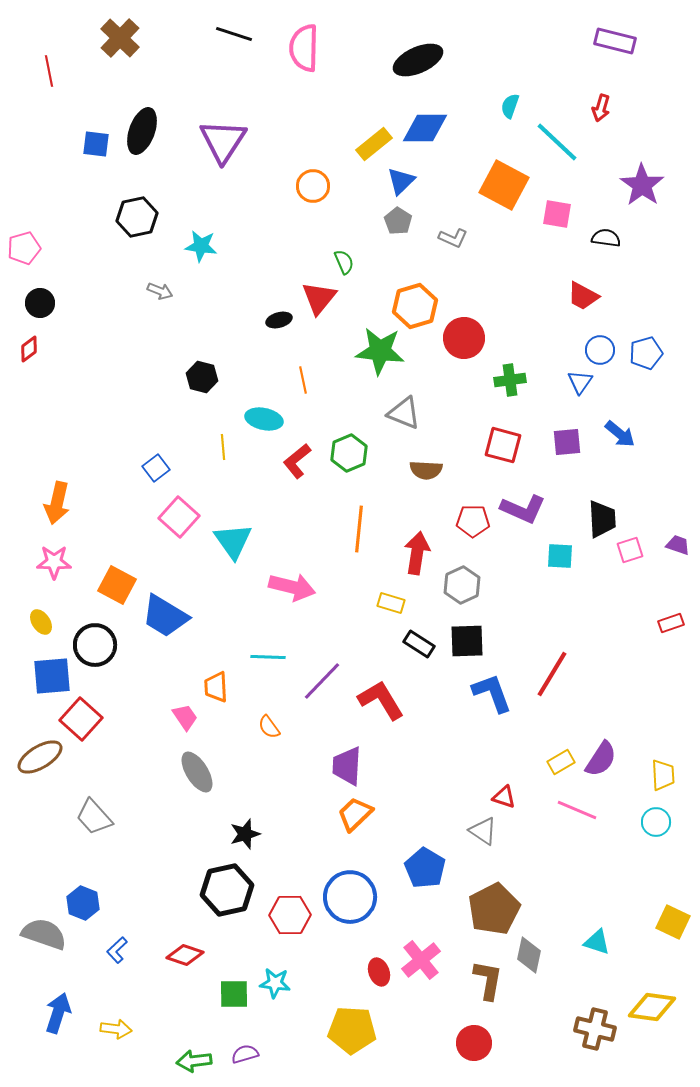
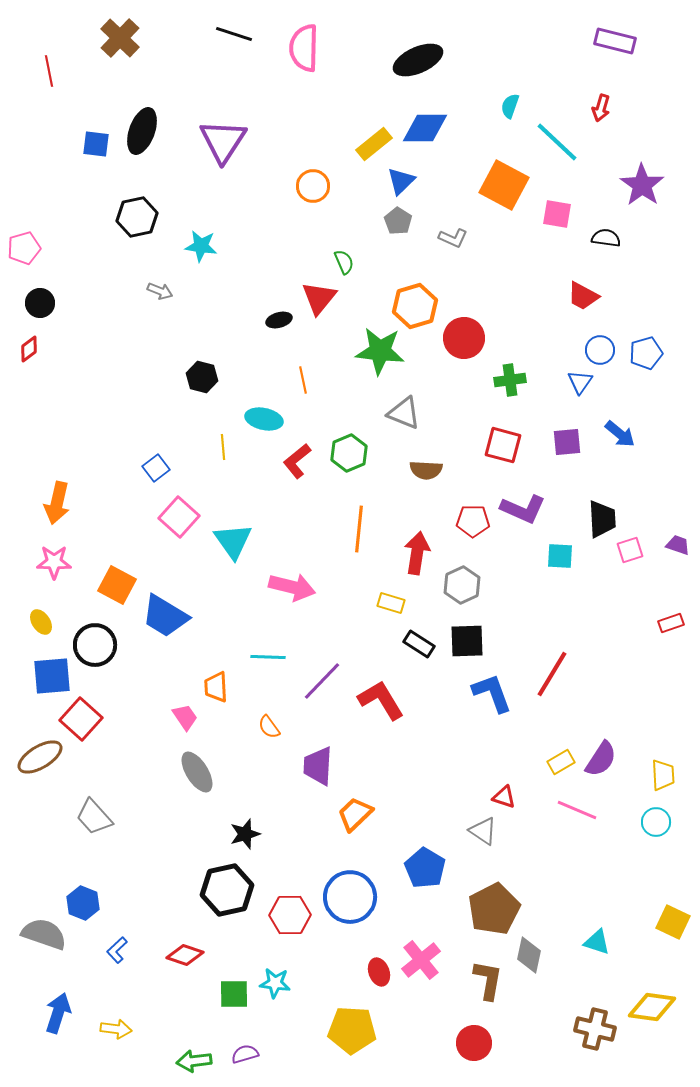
purple trapezoid at (347, 766): moved 29 px left
